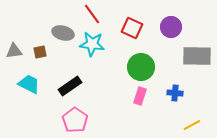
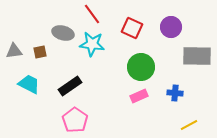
pink rectangle: moved 1 px left; rotated 48 degrees clockwise
yellow line: moved 3 px left
